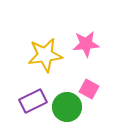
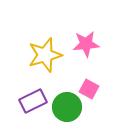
yellow star: rotated 8 degrees counterclockwise
